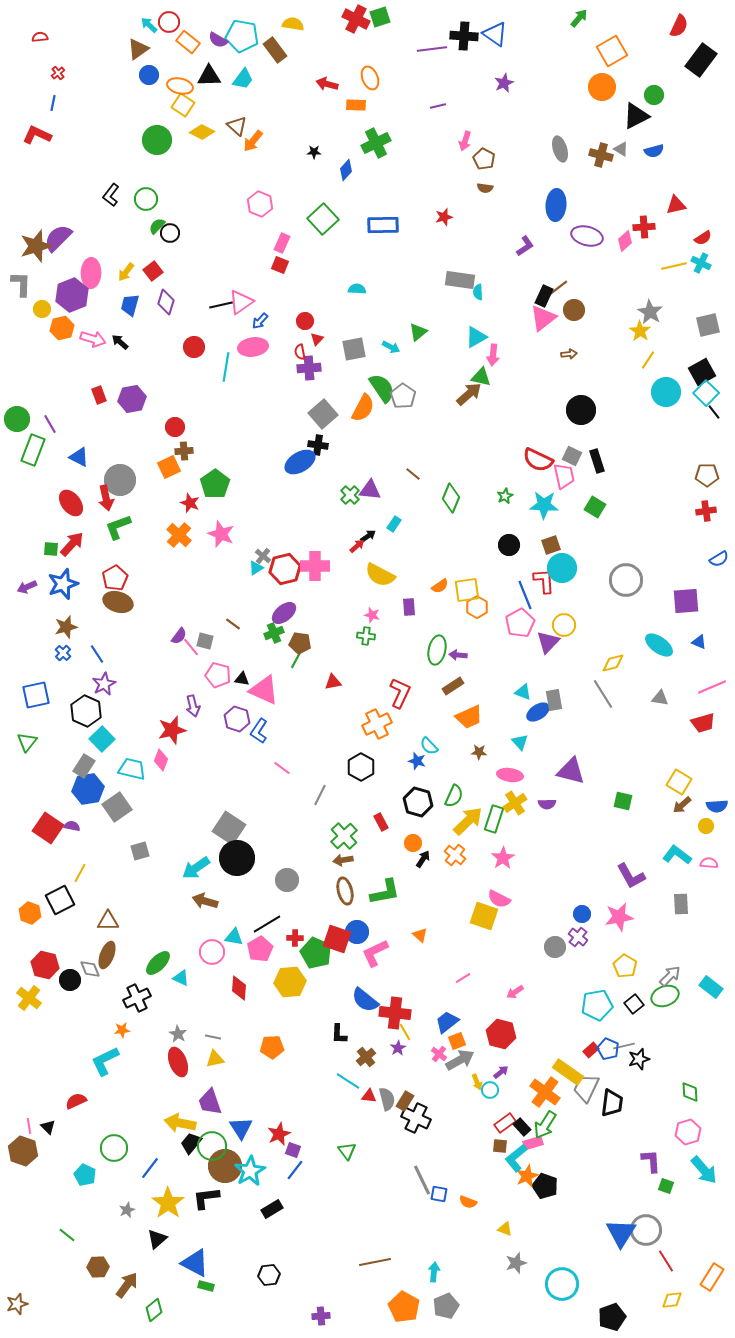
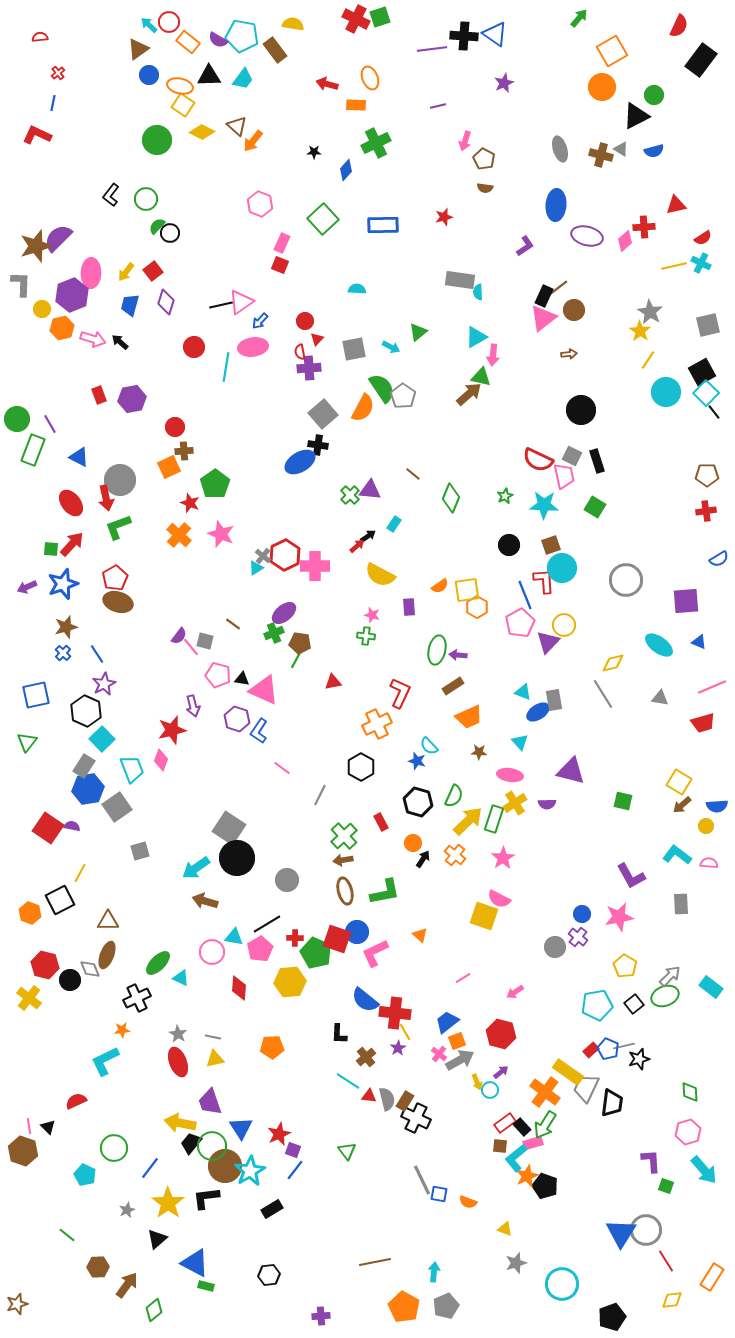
red hexagon at (285, 569): moved 14 px up; rotated 12 degrees counterclockwise
cyan trapezoid at (132, 769): rotated 56 degrees clockwise
